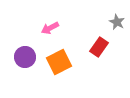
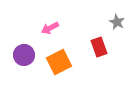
red rectangle: rotated 54 degrees counterclockwise
purple circle: moved 1 px left, 2 px up
